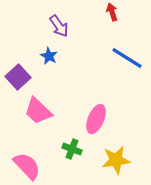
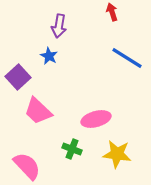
purple arrow: rotated 45 degrees clockwise
pink ellipse: rotated 52 degrees clockwise
yellow star: moved 1 px right, 6 px up; rotated 16 degrees clockwise
